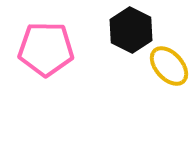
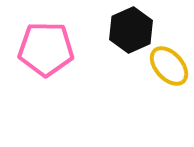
black hexagon: rotated 9 degrees clockwise
